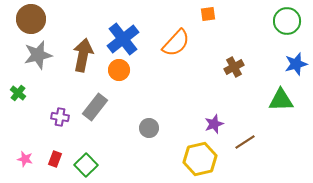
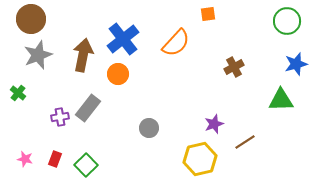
gray star: rotated 8 degrees counterclockwise
orange circle: moved 1 px left, 4 px down
gray rectangle: moved 7 px left, 1 px down
purple cross: rotated 18 degrees counterclockwise
